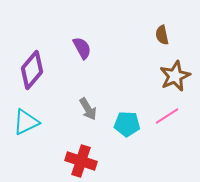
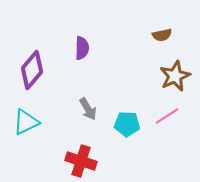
brown semicircle: rotated 90 degrees counterclockwise
purple semicircle: rotated 30 degrees clockwise
